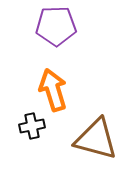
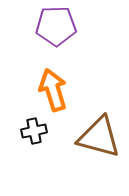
black cross: moved 2 px right, 5 px down
brown triangle: moved 3 px right, 2 px up
